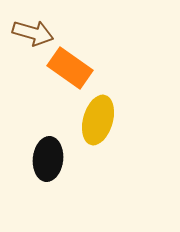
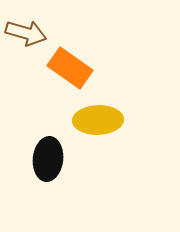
brown arrow: moved 7 px left
yellow ellipse: rotated 72 degrees clockwise
